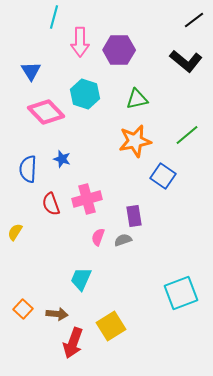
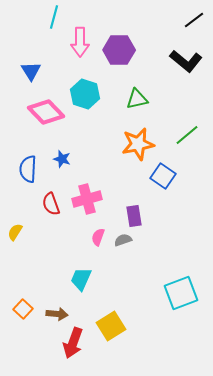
orange star: moved 3 px right, 3 px down
